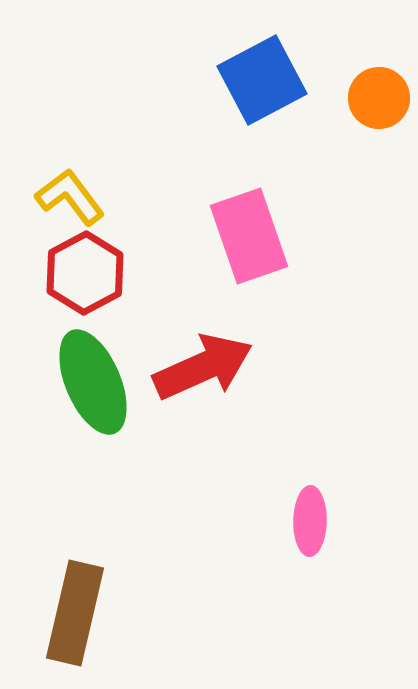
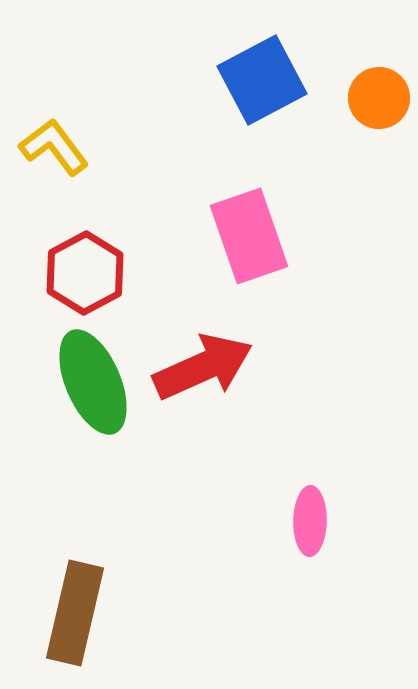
yellow L-shape: moved 16 px left, 50 px up
